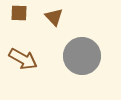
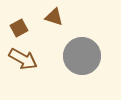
brown square: moved 15 px down; rotated 30 degrees counterclockwise
brown triangle: rotated 30 degrees counterclockwise
